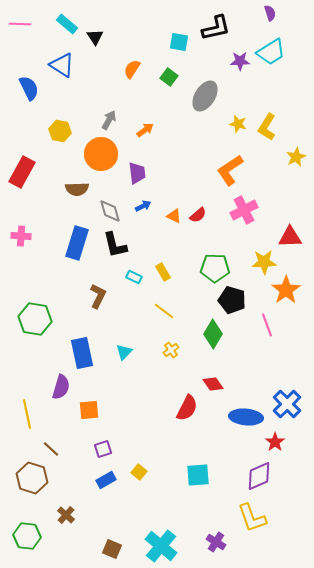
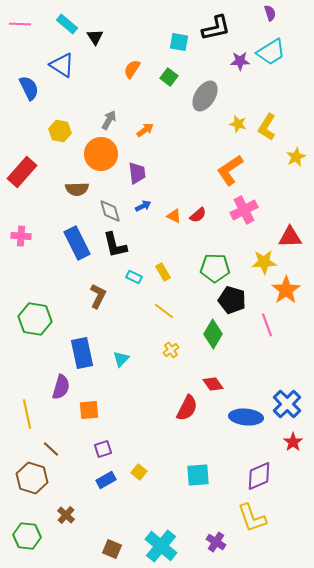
red rectangle at (22, 172): rotated 12 degrees clockwise
blue rectangle at (77, 243): rotated 44 degrees counterclockwise
cyan triangle at (124, 352): moved 3 px left, 7 px down
red star at (275, 442): moved 18 px right
